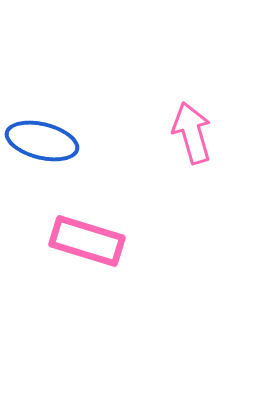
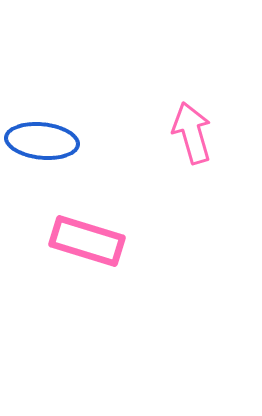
blue ellipse: rotated 8 degrees counterclockwise
